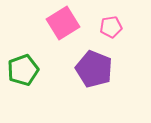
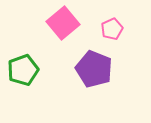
pink square: rotated 8 degrees counterclockwise
pink pentagon: moved 1 px right, 2 px down; rotated 15 degrees counterclockwise
